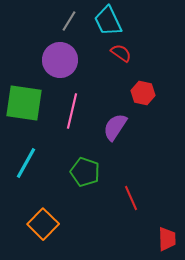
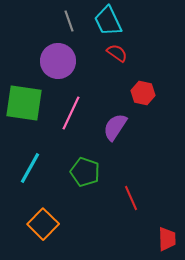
gray line: rotated 50 degrees counterclockwise
red semicircle: moved 4 px left
purple circle: moved 2 px left, 1 px down
pink line: moved 1 px left, 2 px down; rotated 12 degrees clockwise
cyan line: moved 4 px right, 5 px down
